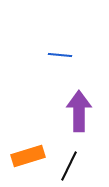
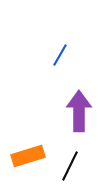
blue line: rotated 65 degrees counterclockwise
black line: moved 1 px right
